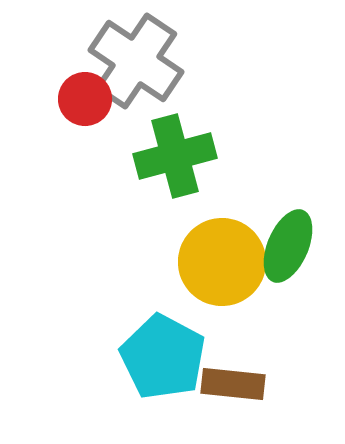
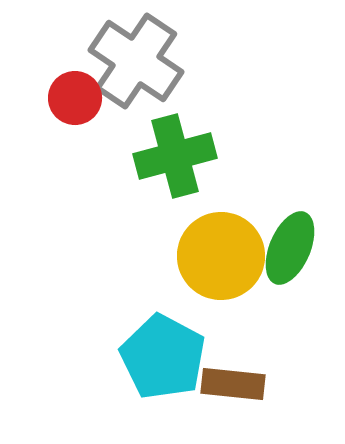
red circle: moved 10 px left, 1 px up
green ellipse: moved 2 px right, 2 px down
yellow circle: moved 1 px left, 6 px up
